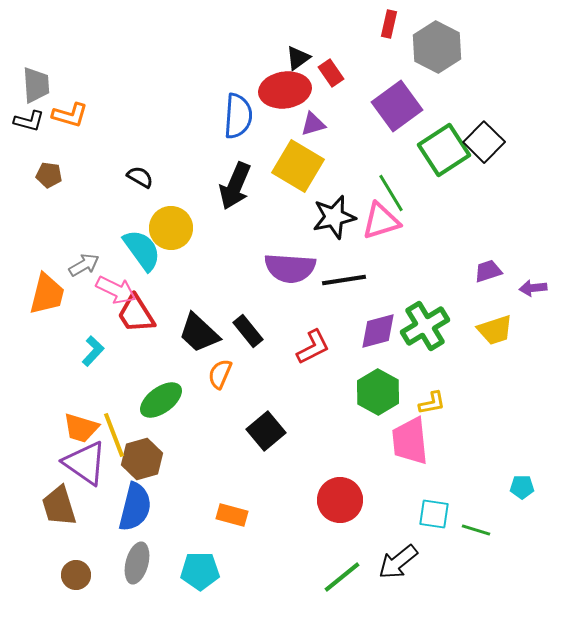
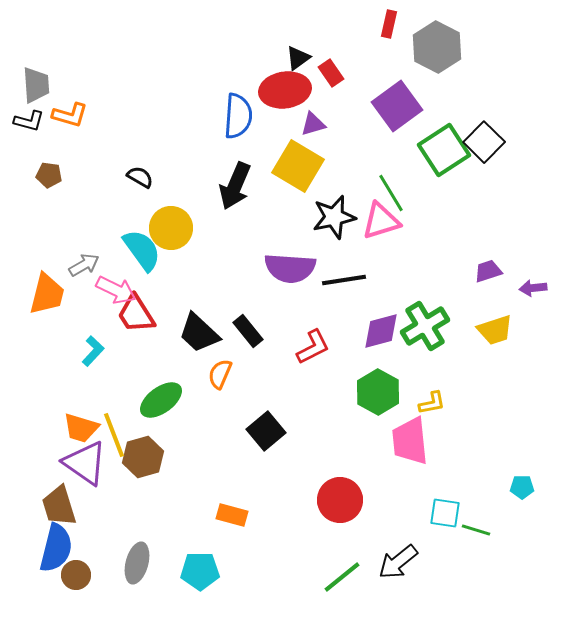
purple diamond at (378, 331): moved 3 px right
brown hexagon at (142, 459): moved 1 px right, 2 px up
blue semicircle at (135, 507): moved 79 px left, 41 px down
cyan square at (434, 514): moved 11 px right, 1 px up
